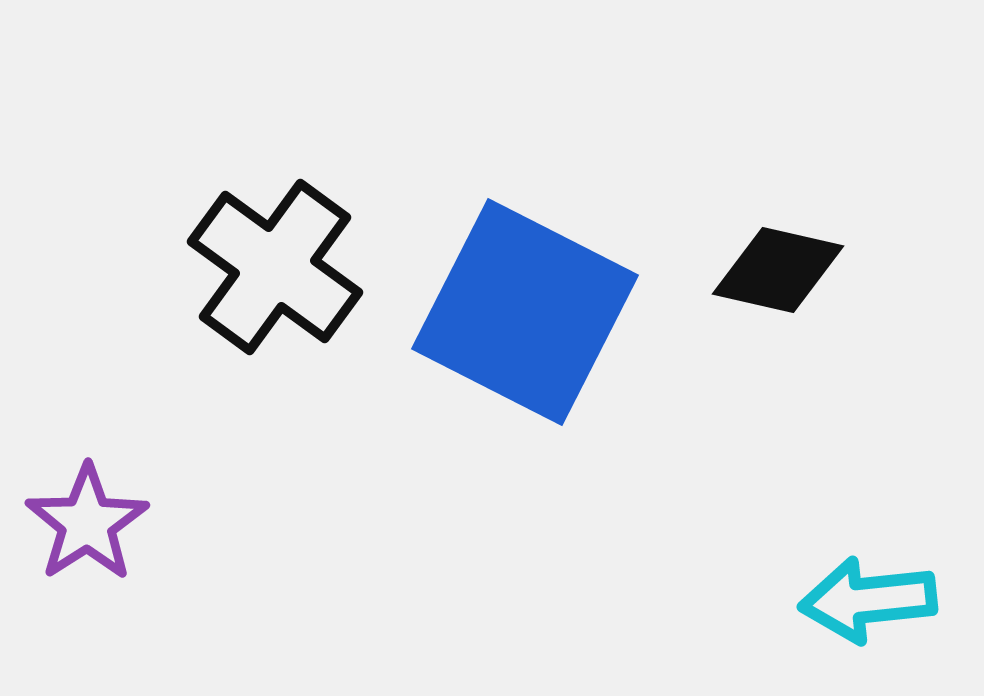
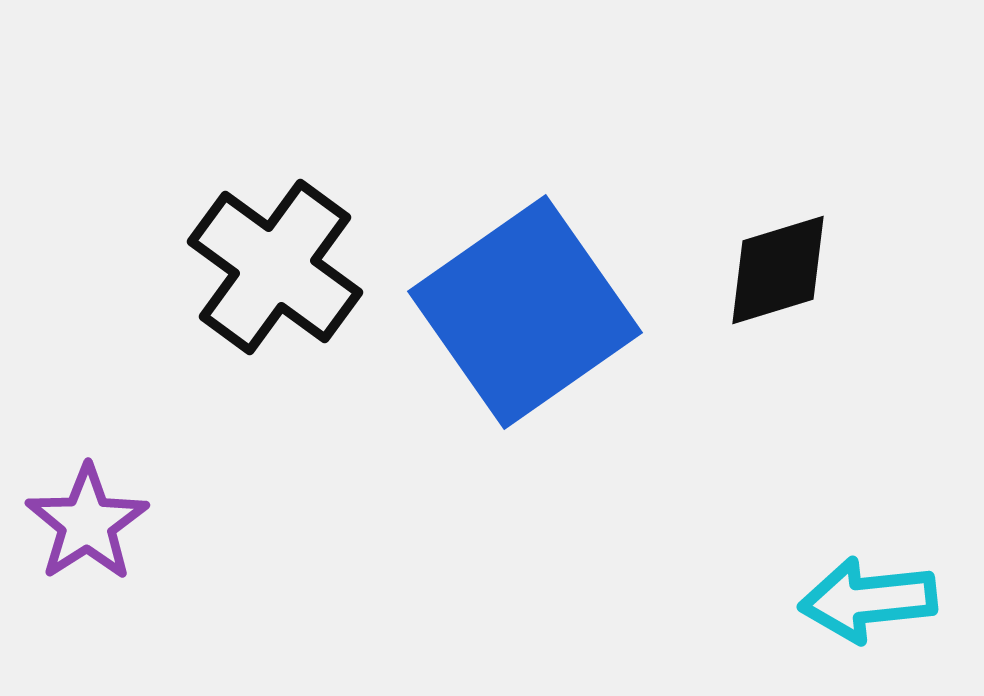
black diamond: rotated 30 degrees counterclockwise
blue square: rotated 28 degrees clockwise
